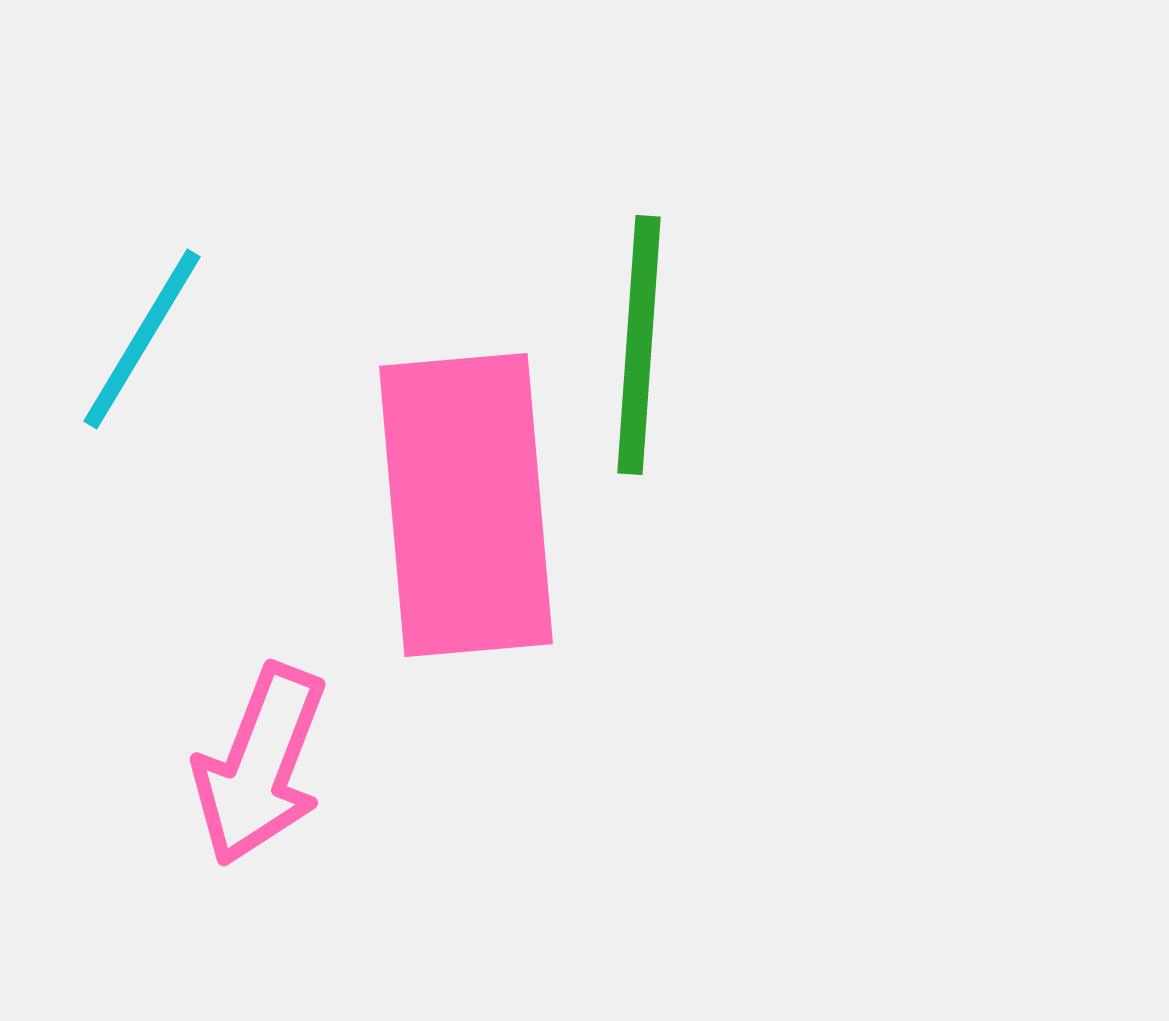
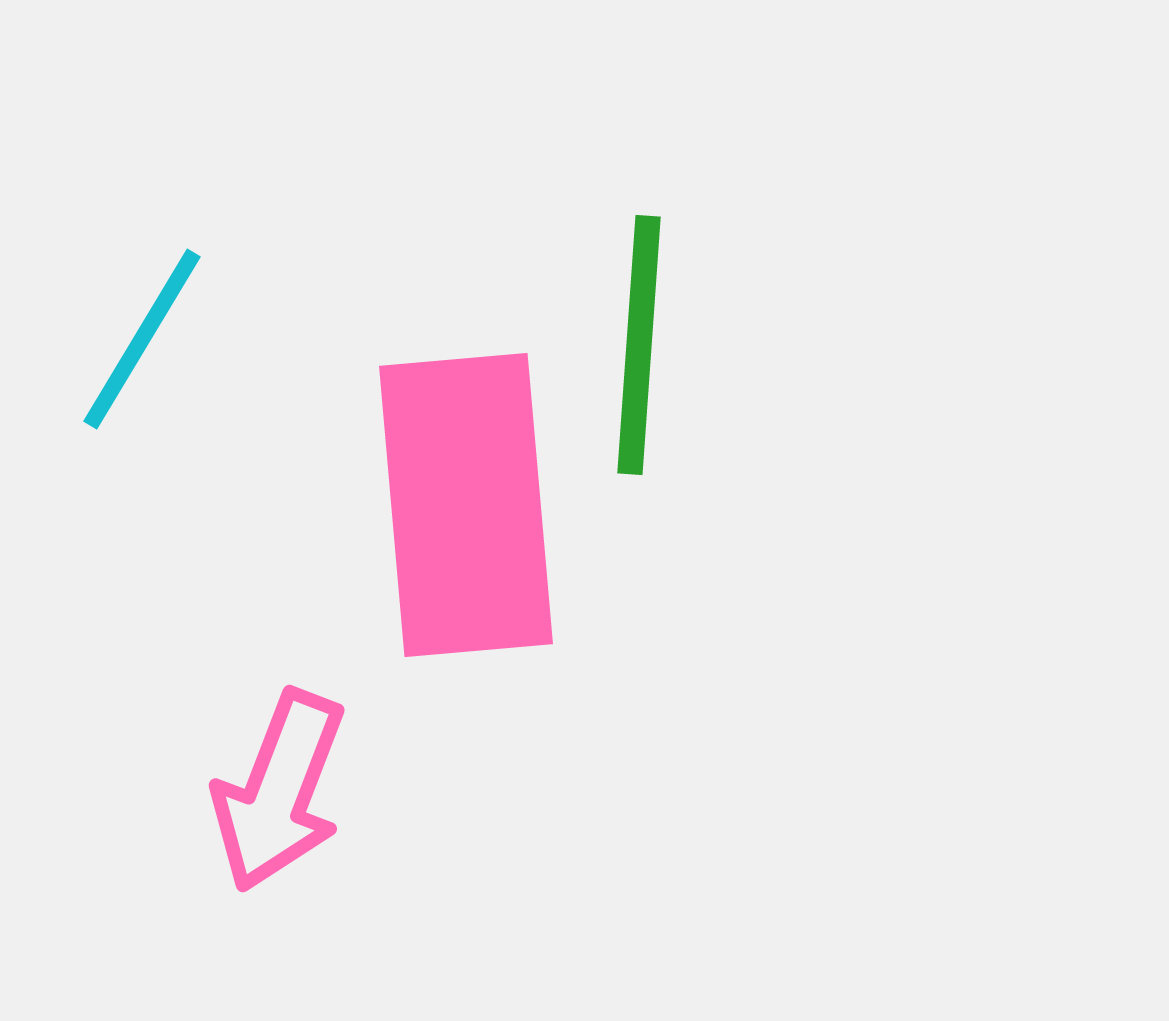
pink arrow: moved 19 px right, 26 px down
